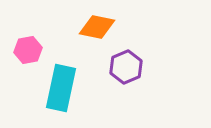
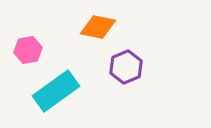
orange diamond: moved 1 px right
cyan rectangle: moved 5 px left, 3 px down; rotated 42 degrees clockwise
